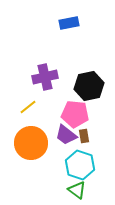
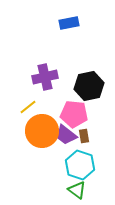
pink pentagon: moved 1 px left
orange circle: moved 11 px right, 12 px up
